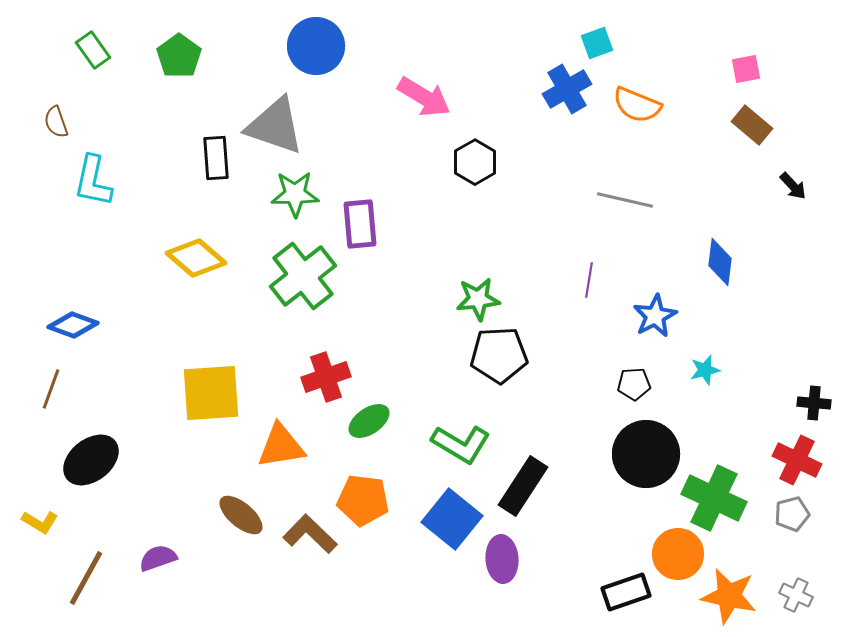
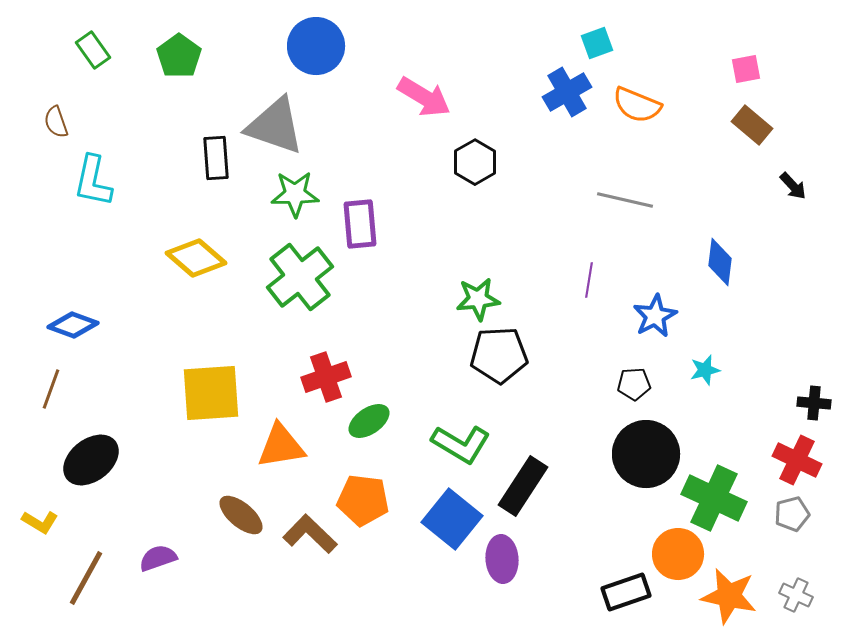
blue cross at (567, 89): moved 3 px down
green cross at (303, 276): moved 3 px left, 1 px down
